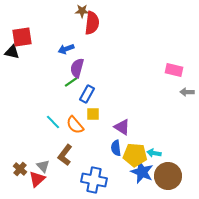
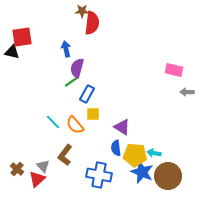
blue arrow: rotated 98 degrees clockwise
brown cross: moved 3 px left
blue cross: moved 5 px right, 5 px up
